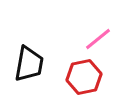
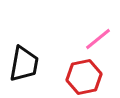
black trapezoid: moved 5 px left
